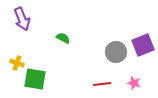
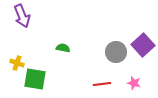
purple arrow: moved 3 px up
green semicircle: moved 10 px down; rotated 16 degrees counterclockwise
purple square: rotated 20 degrees counterclockwise
